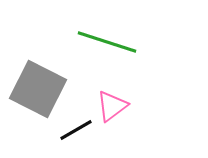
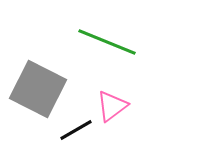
green line: rotated 4 degrees clockwise
